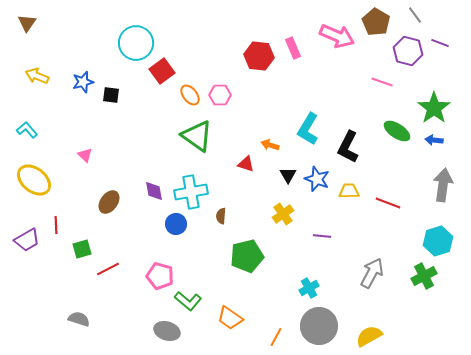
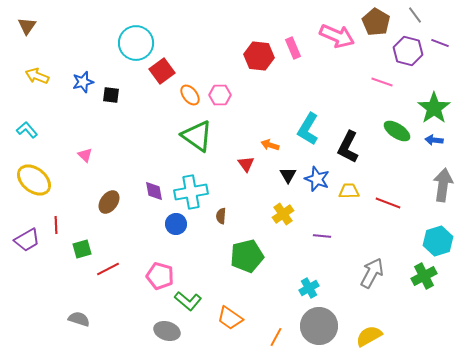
brown triangle at (27, 23): moved 3 px down
red triangle at (246, 164): rotated 36 degrees clockwise
